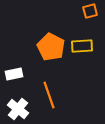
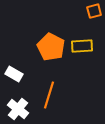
orange square: moved 4 px right
white rectangle: rotated 42 degrees clockwise
orange line: rotated 36 degrees clockwise
